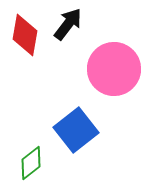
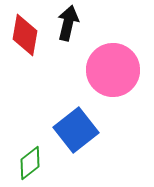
black arrow: moved 1 px up; rotated 24 degrees counterclockwise
pink circle: moved 1 px left, 1 px down
green diamond: moved 1 px left
